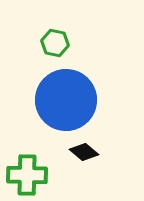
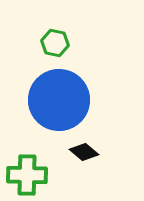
blue circle: moved 7 px left
